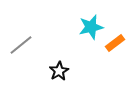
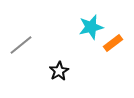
orange rectangle: moved 2 px left
